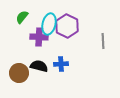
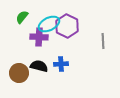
cyan ellipse: rotated 50 degrees clockwise
